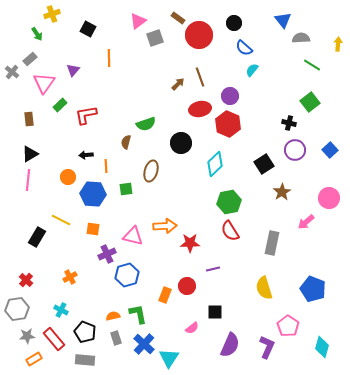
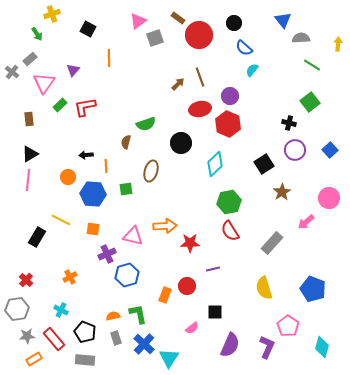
red L-shape at (86, 115): moved 1 px left, 8 px up
gray rectangle at (272, 243): rotated 30 degrees clockwise
